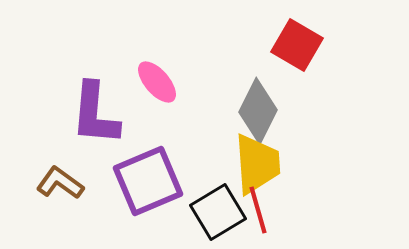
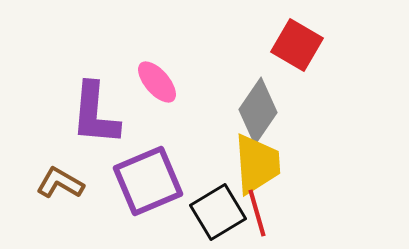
gray diamond: rotated 8 degrees clockwise
brown L-shape: rotated 6 degrees counterclockwise
red line: moved 1 px left, 3 px down
